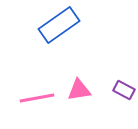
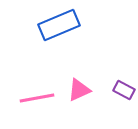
blue rectangle: rotated 12 degrees clockwise
pink triangle: rotated 15 degrees counterclockwise
